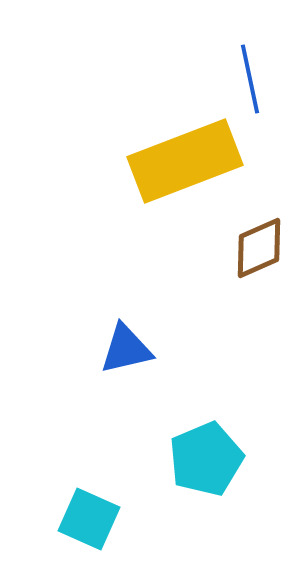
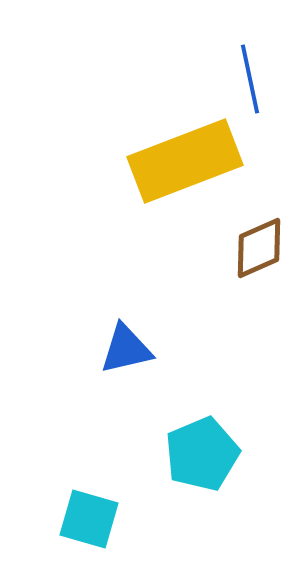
cyan pentagon: moved 4 px left, 5 px up
cyan square: rotated 8 degrees counterclockwise
